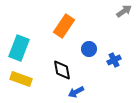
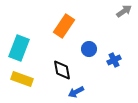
yellow rectangle: moved 1 px right
